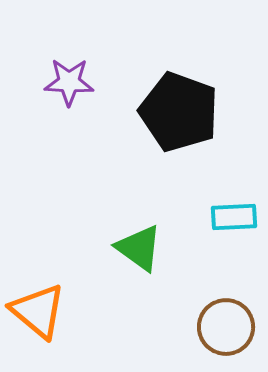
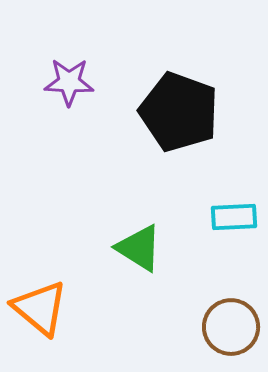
green triangle: rotated 4 degrees counterclockwise
orange triangle: moved 2 px right, 3 px up
brown circle: moved 5 px right
